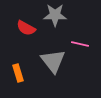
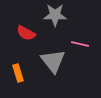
red semicircle: moved 5 px down
